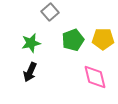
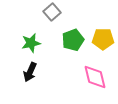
gray square: moved 2 px right
